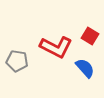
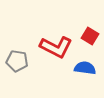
blue semicircle: rotated 40 degrees counterclockwise
